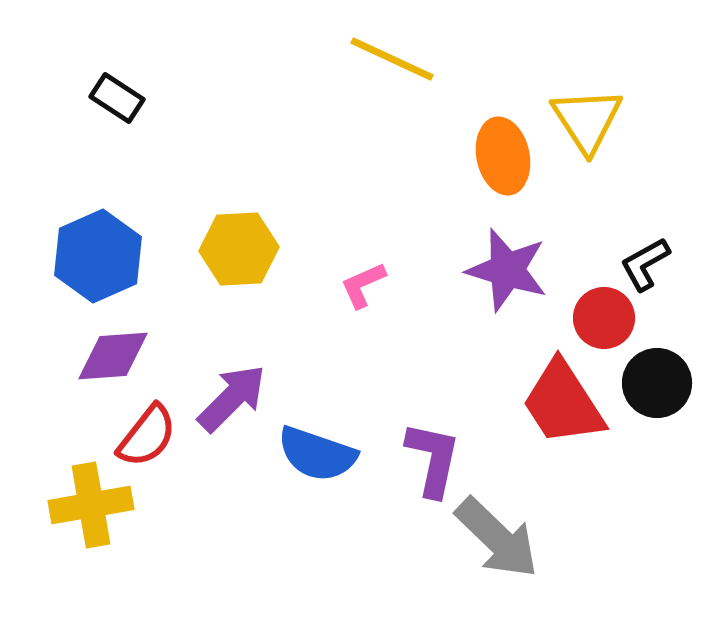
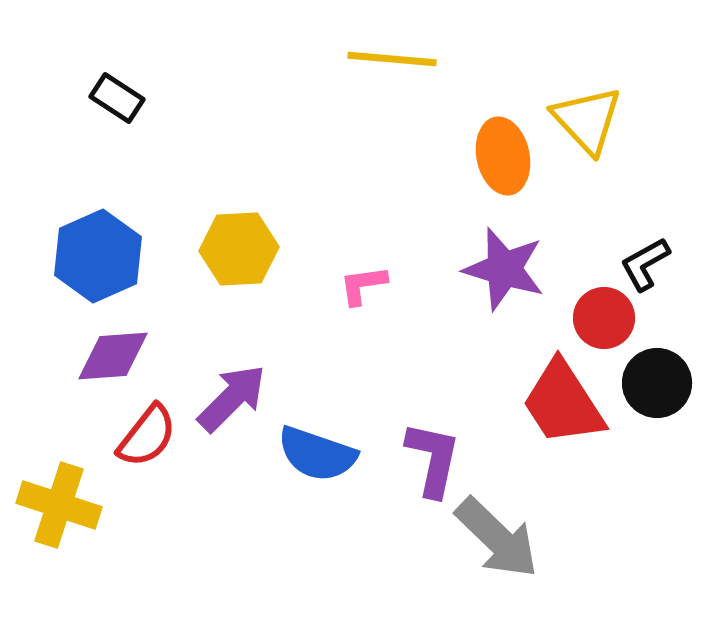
yellow line: rotated 20 degrees counterclockwise
yellow triangle: rotated 10 degrees counterclockwise
purple star: moved 3 px left, 1 px up
pink L-shape: rotated 16 degrees clockwise
yellow cross: moved 32 px left; rotated 28 degrees clockwise
